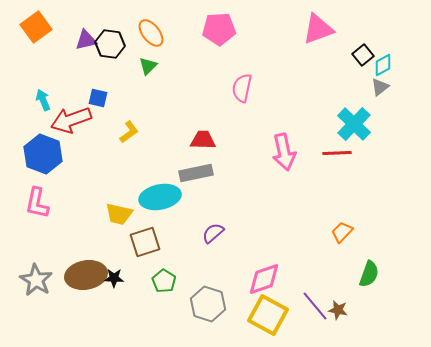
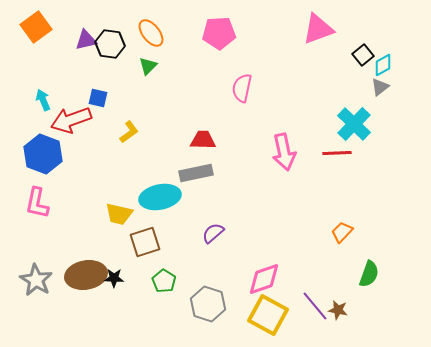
pink pentagon: moved 4 px down
